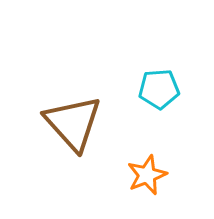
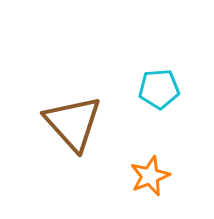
orange star: moved 3 px right, 1 px down
